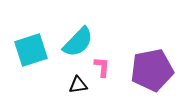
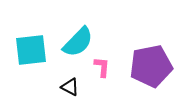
cyan square: rotated 12 degrees clockwise
purple pentagon: moved 1 px left, 4 px up
black triangle: moved 8 px left, 2 px down; rotated 36 degrees clockwise
